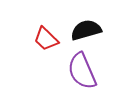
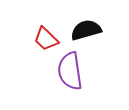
purple semicircle: moved 12 px left; rotated 15 degrees clockwise
